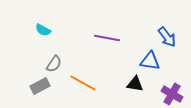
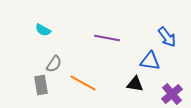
gray rectangle: moved 1 px right, 1 px up; rotated 72 degrees counterclockwise
purple cross: rotated 20 degrees clockwise
